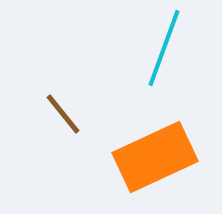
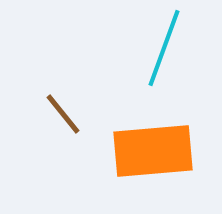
orange rectangle: moved 2 px left, 6 px up; rotated 20 degrees clockwise
